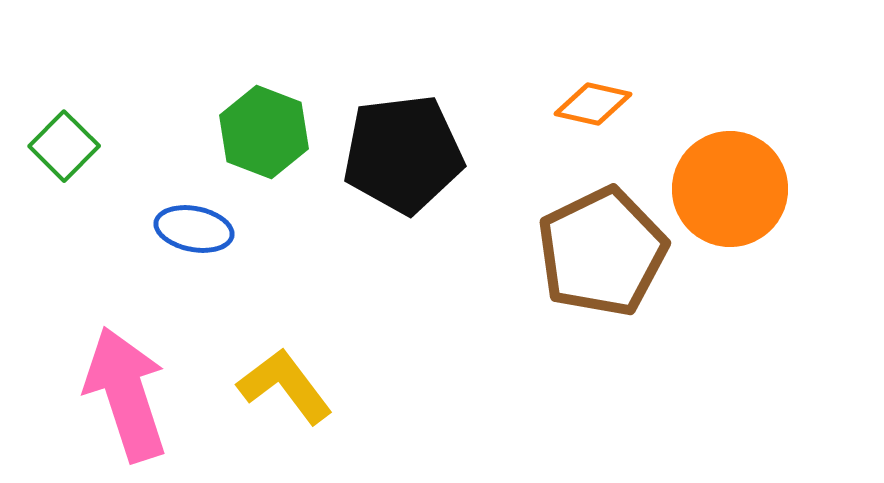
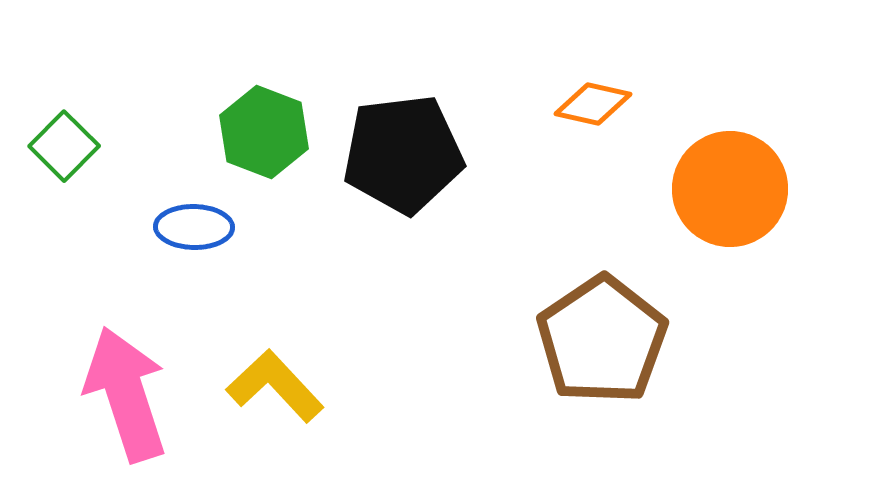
blue ellipse: moved 2 px up; rotated 10 degrees counterclockwise
brown pentagon: moved 88 px down; rotated 8 degrees counterclockwise
yellow L-shape: moved 10 px left; rotated 6 degrees counterclockwise
